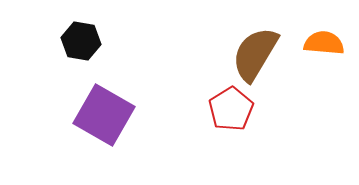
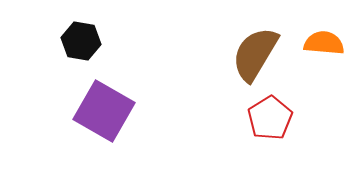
red pentagon: moved 39 px right, 9 px down
purple square: moved 4 px up
